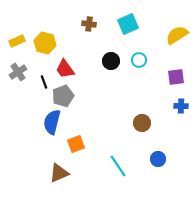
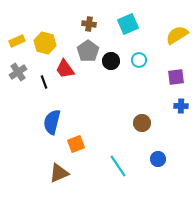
gray pentagon: moved 25 px right, 45 px up; rotated 15 degrees counterclockwise
